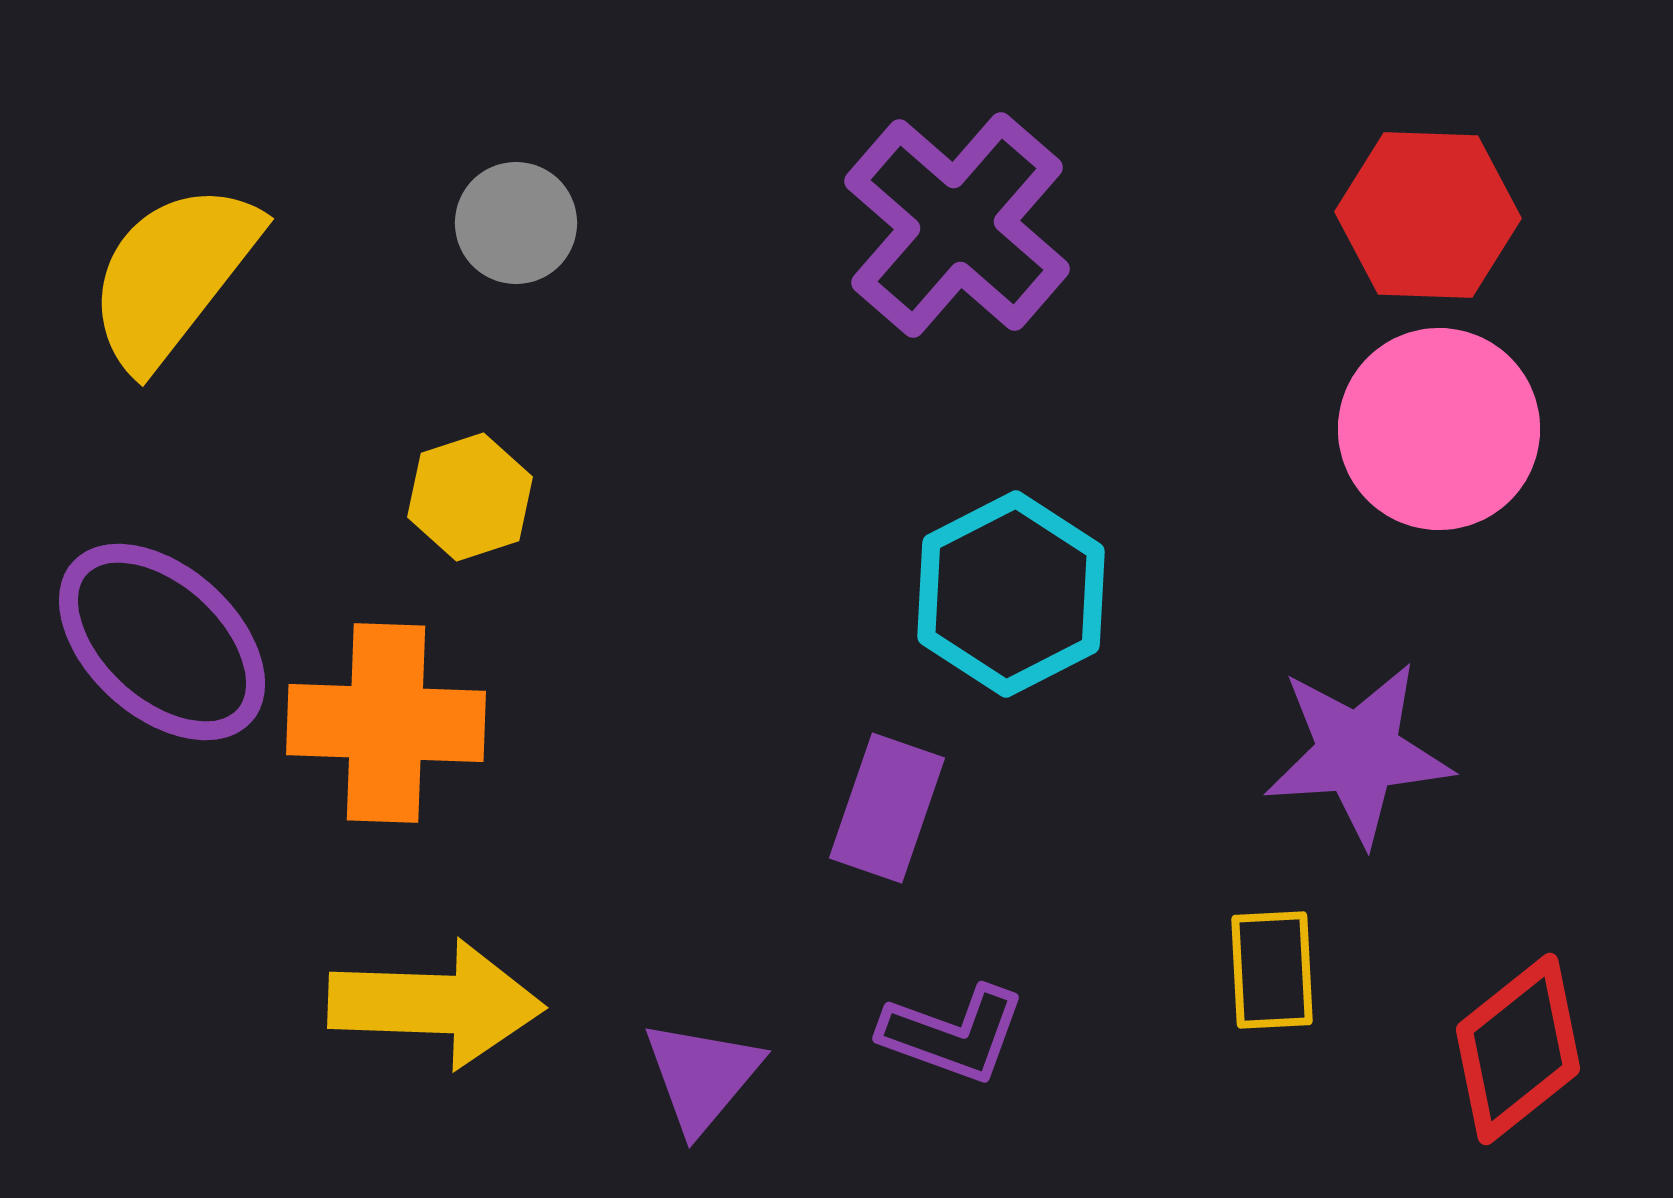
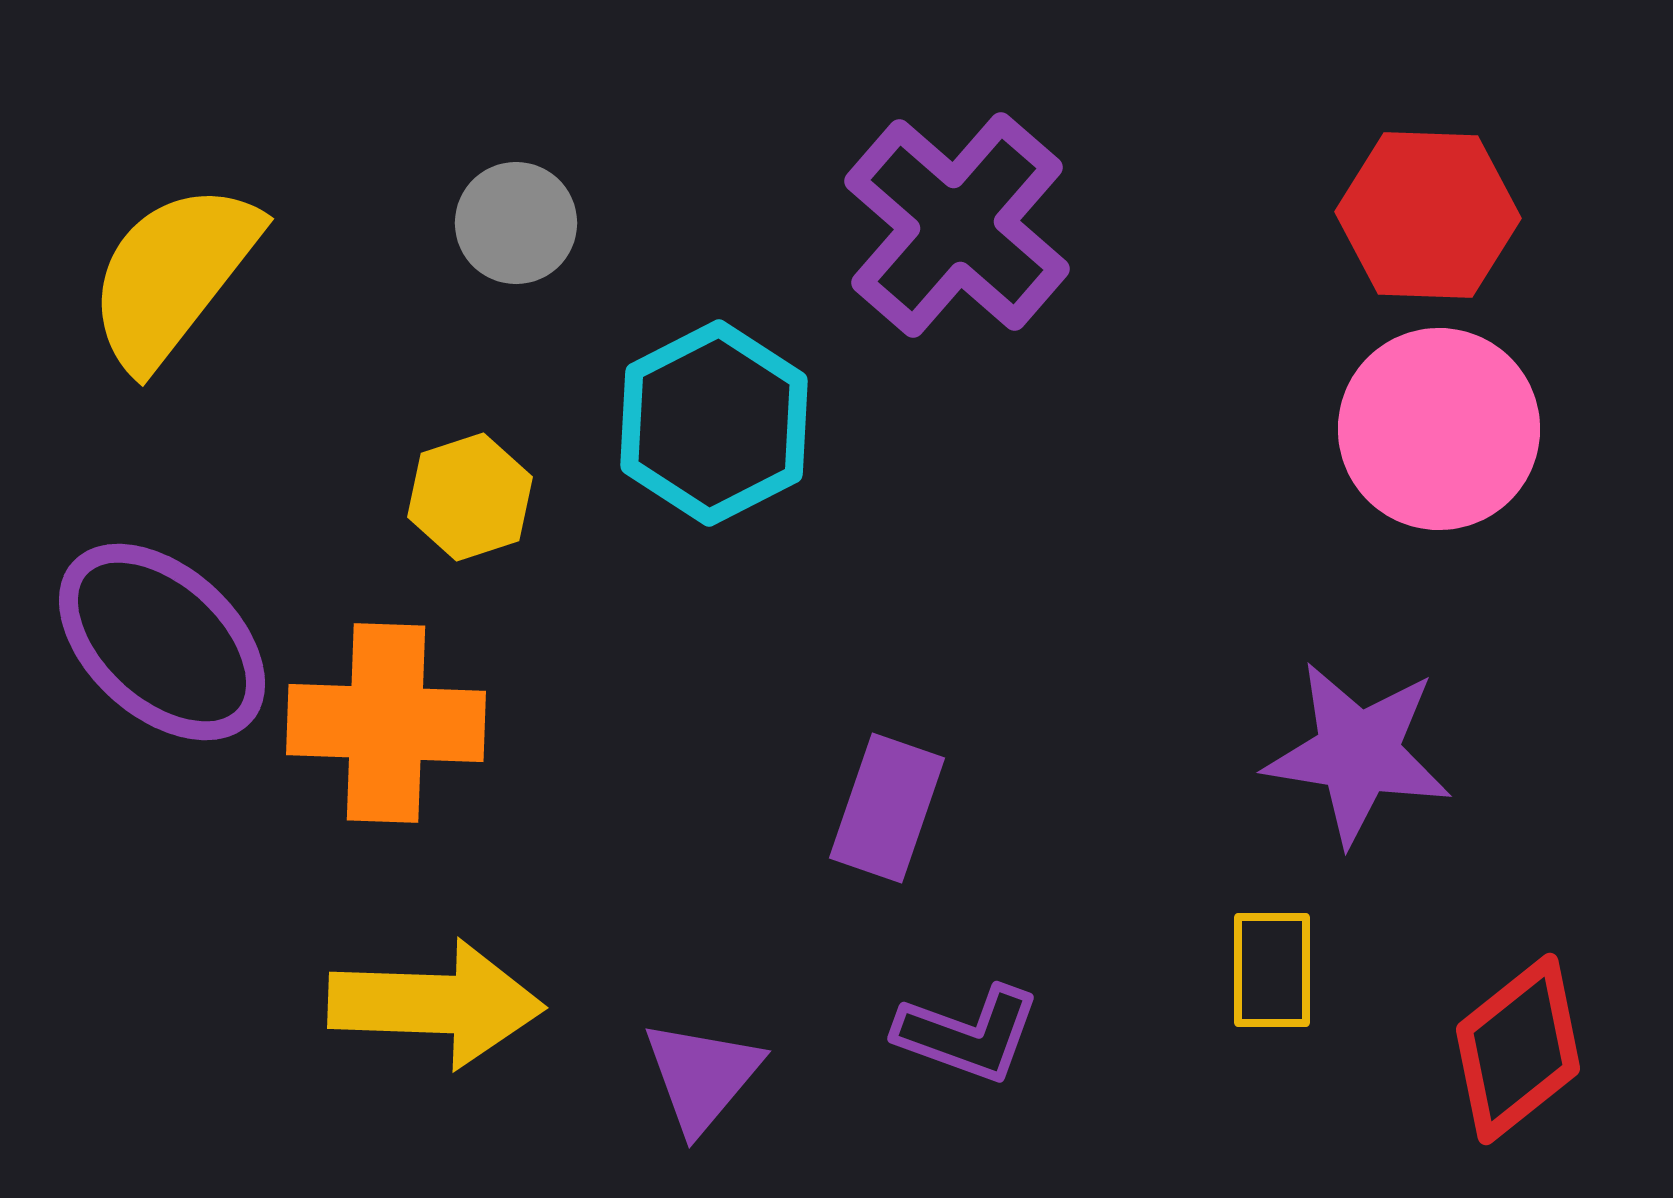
cyan hexagon: moved 297 px left, 171 px up
purple star: rotated 13 degrees clockwise
yellow rectangle: rotated 3 degrees clockwise
purple L-shape: moved 15 px right
